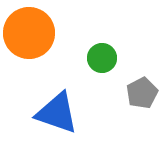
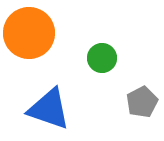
gray pentagon: moved 9 px down
blue triangle: moved 8 px left, 4 px up
